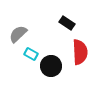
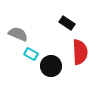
gray semicircle: rotated 66 degrees clockwise
